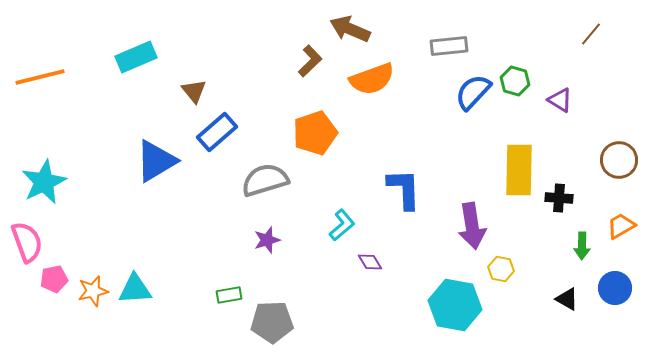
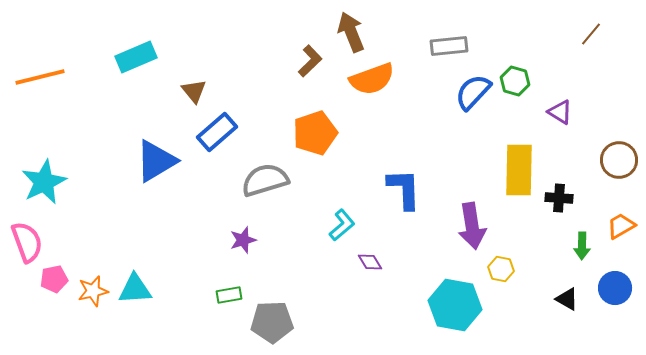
brown arrow: moved 1 px right, 3 px down; rotated 45 degrees clockwise
purple triangle: moved 12 px down
purple star: moved 24 px left
